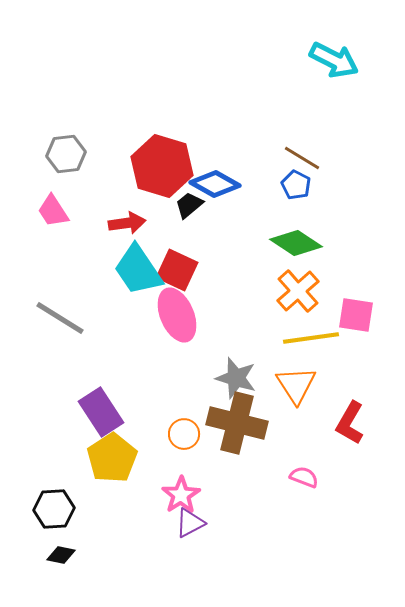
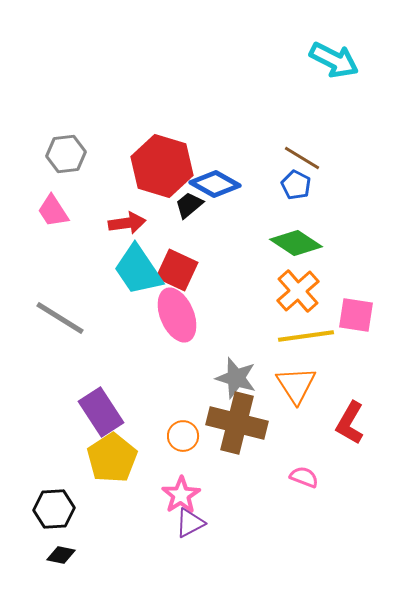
yellow line: moved 5 px left, 2 px up
orange circle: moved 1 px left, 2 px down
